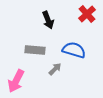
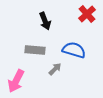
black arrow: moved 3 px left, 1 px down
